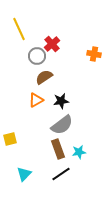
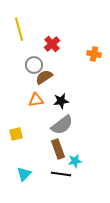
yellow line: rotated 10 degrees clockwise
gray circle: moved 3 px left, 9 px down
orange triangle: rotated 21 degrees clockwise
yellow square: moved 6 px right, 5 px up
cyan star: moved 4 px left, 9 px down
black line: rotated 42 degrees clockwise
